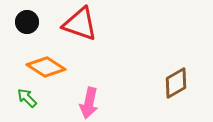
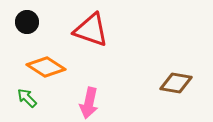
red triangle: moved 11 px right, 6 px down
brown diamond: rotated 40 degrees clockwise
